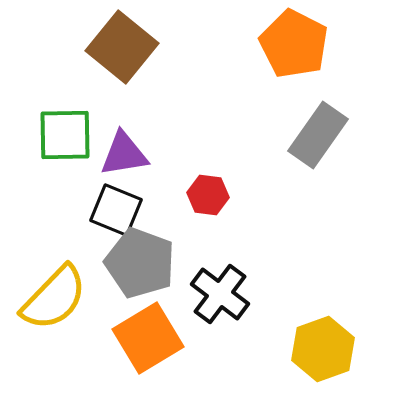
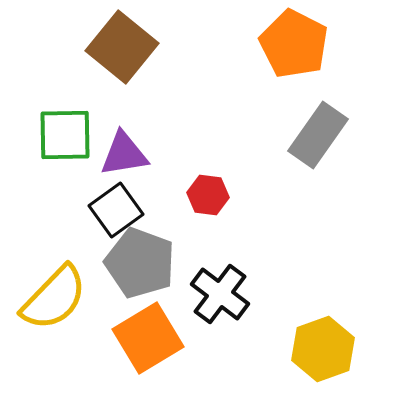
black square: rotated 32 degrees clockwise
